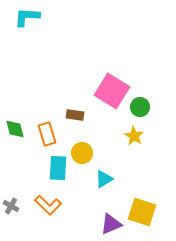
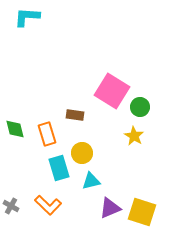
cyan rectangle: moved 1 px right; rotated 20 degrees counterclockwise
cyan triangle: moved 13 px left, 2 px down; rotated 18 degrees clockwise
purple triangle: moved 1 px left, 16 px up
